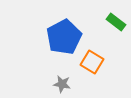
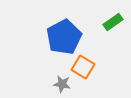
green rectangle: moved 3 px left; rotated 72 degrees counterclockwise
orange square: moved 9 px left, 5 px down
